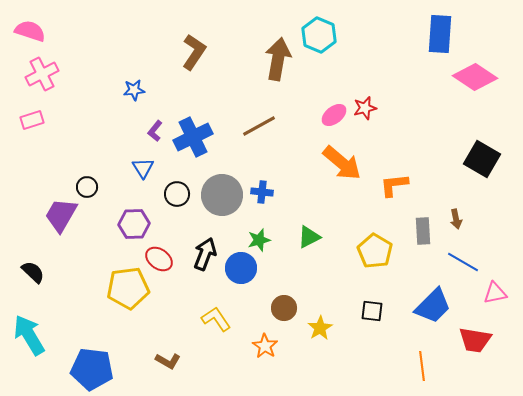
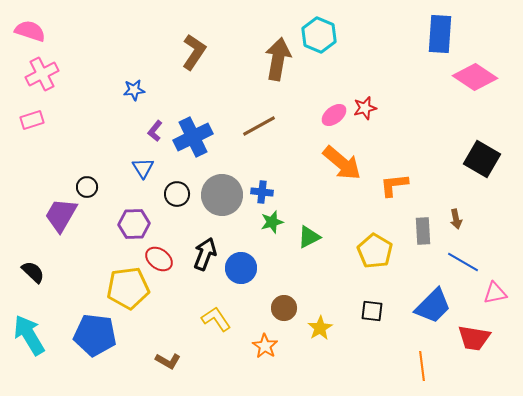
green star at (259, 240): moved 13 px right, 18 px up
red trapezoid at (475, 340): moved 1 px left, 2 px up
blue pentagon at (92, 369): moved 3 px right, 34 px up
